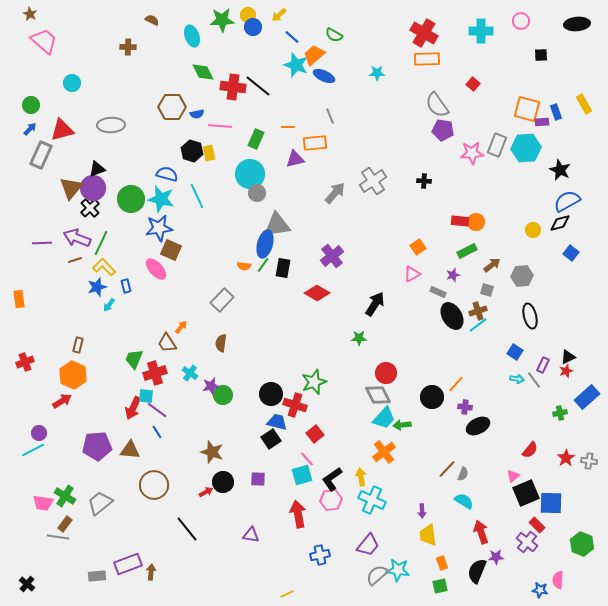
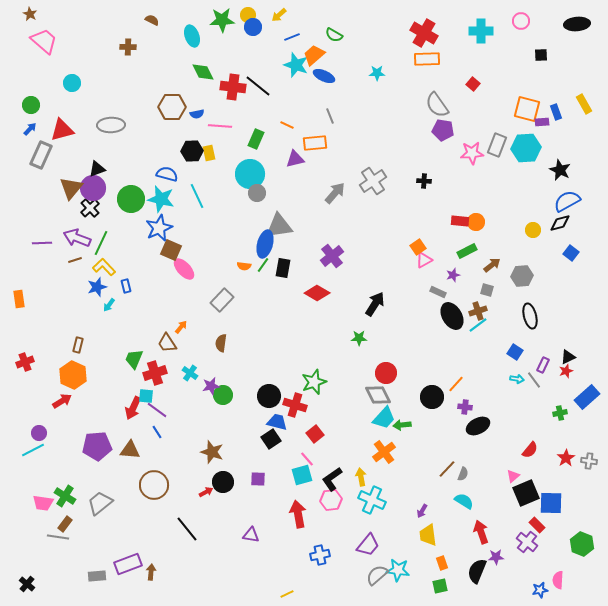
blue line at (292, 37): rotated 63 degrees counterclockwise
orange line at (288, 127): moved 1 px left, 2 px up; rotated 24 degrees clockwise
black hexagon at (192, 151): rotated 20 degrees counterclockwise
gray triangle at (277, 225): moved 2 px right, 1 px down
blue star at (159, 228): rotated 16 degrees counterclockwise
pink ellipse at (156, 269): moved 28 px right
pink triangle at (412, 274): moved 12 px right, 14 px up
black circle at (271, 394): moved 2 px left, 2 px down
purple arrow at (422, 511): rotated 32 degrees clockwise
blue star at (540, 590): rotated 21 degrees counterclockwise
